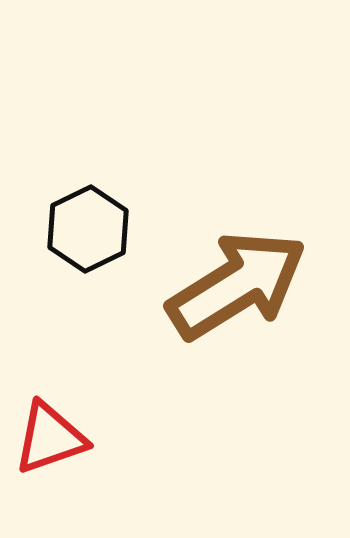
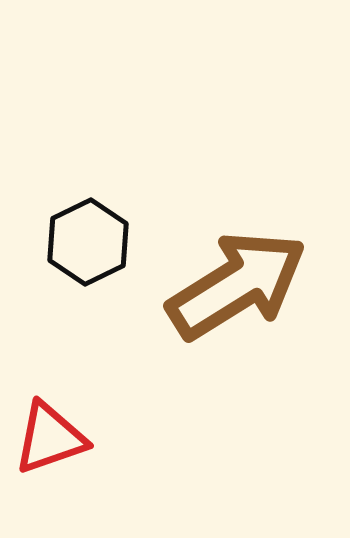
black hexagon: moved 13 px down
